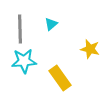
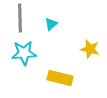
gray line: moved 11 px up
cyan star: moved 8 px up
yellow rectangle: rotated 40 degrees counterclockwise
